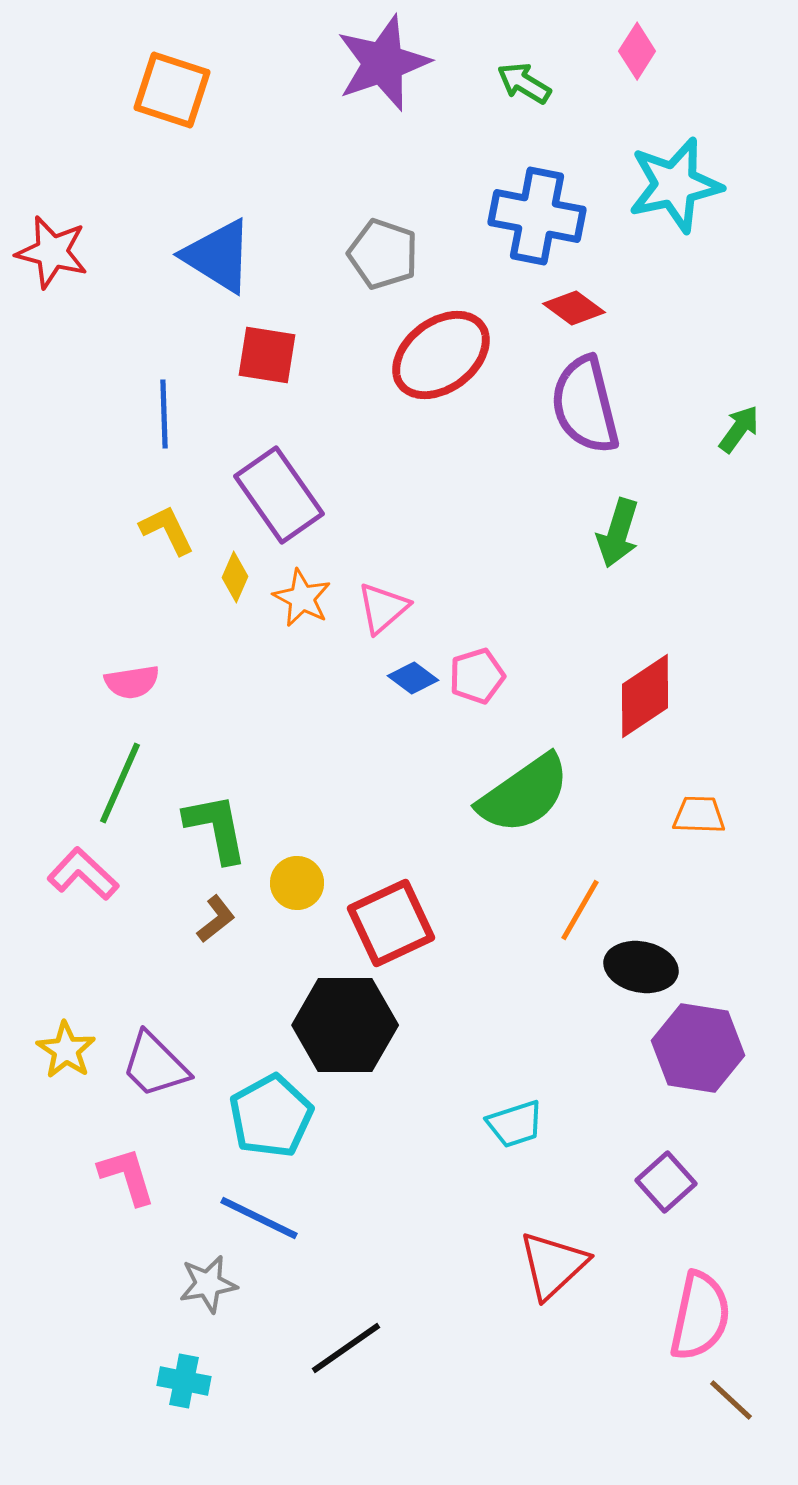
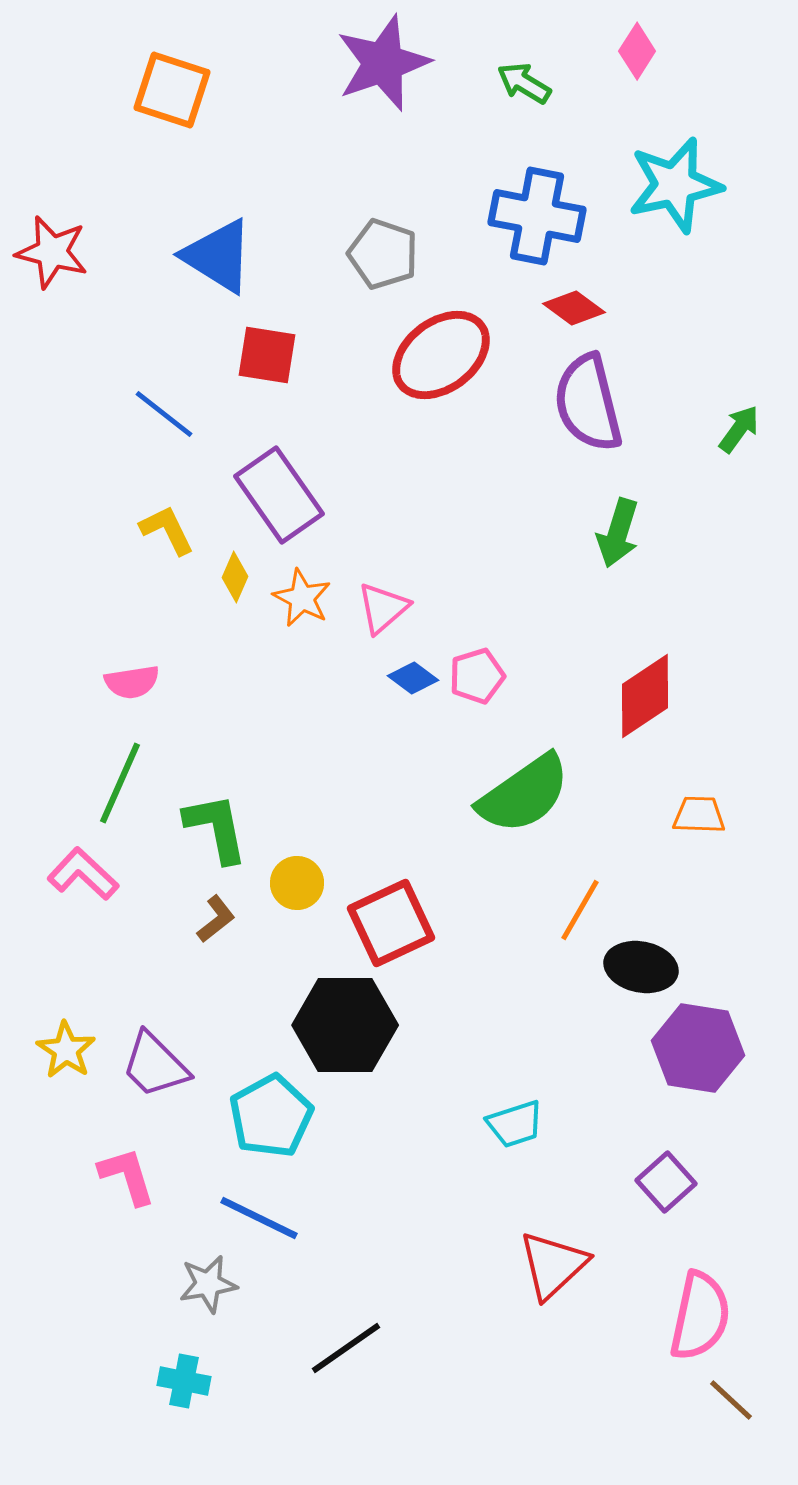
purple semicircle at (585, 405): moved 3 px right, 2 px up
blue line at (164, 414): rotated 50 degrees counterclockwise
